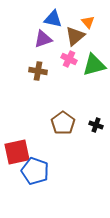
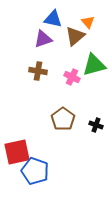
pink cross: moved 3 px right, 18 px down
brown pentagon: moved 4 px up
